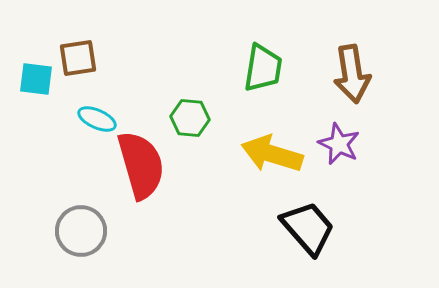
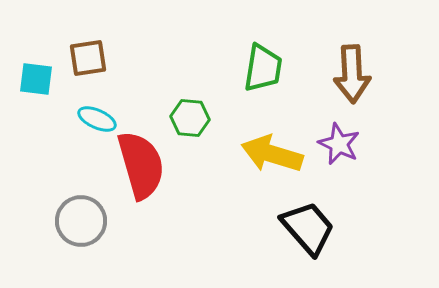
brown square: moved 10 px right
brown arrow: rotated 6 degrees clockwise
gray circle: moved 10 px up
